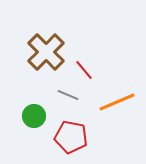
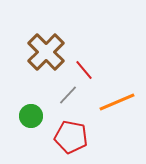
gray line: rotated 70 degrees counterclockwise
green circle: moved 3 px left
